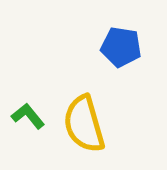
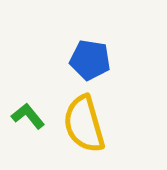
blue pentagon: moved 31 px left, 13 px down
